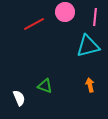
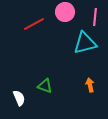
cyan triangle: moved 3 px left, 3 px up
